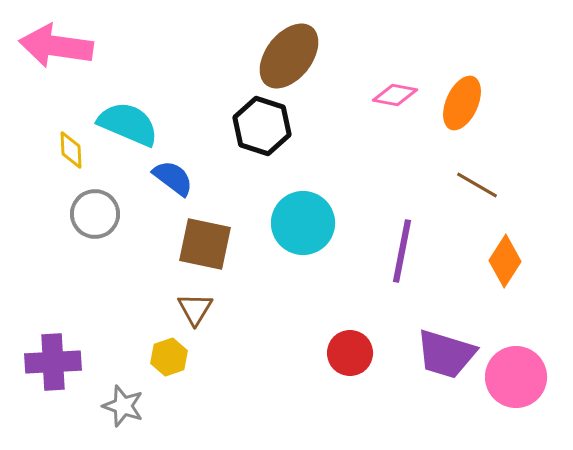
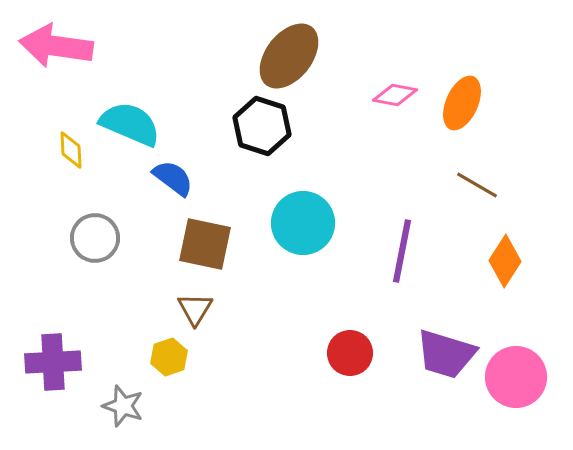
cyan semicircle: moved 2 px right
gray circle: moved 24 px down
